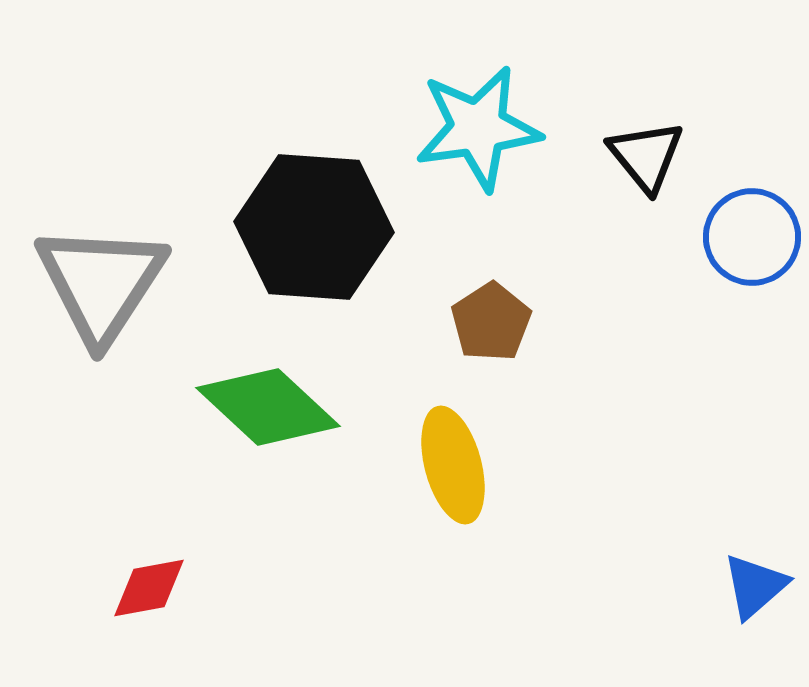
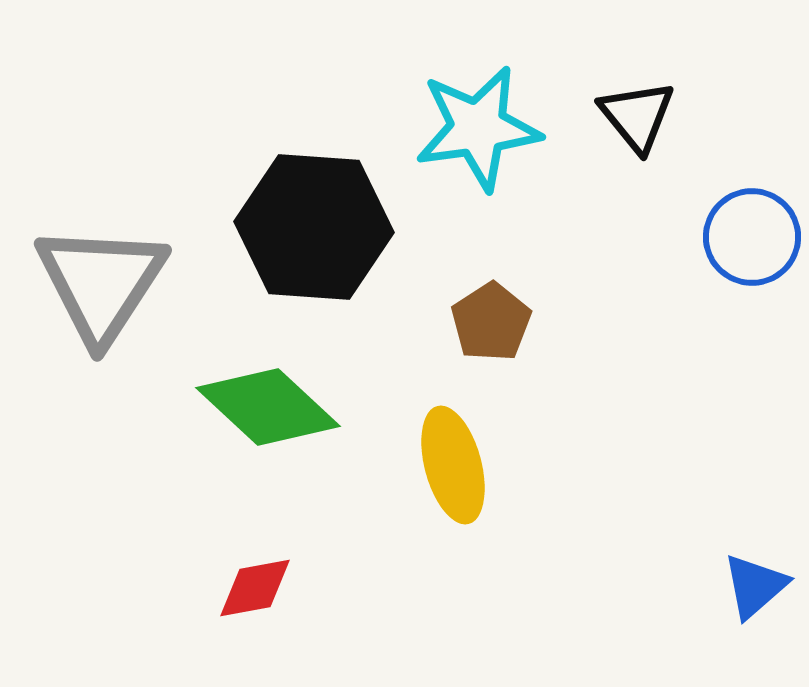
black triangle: moved 9 px left, 40 px up
red diamond: moved 106 px right
